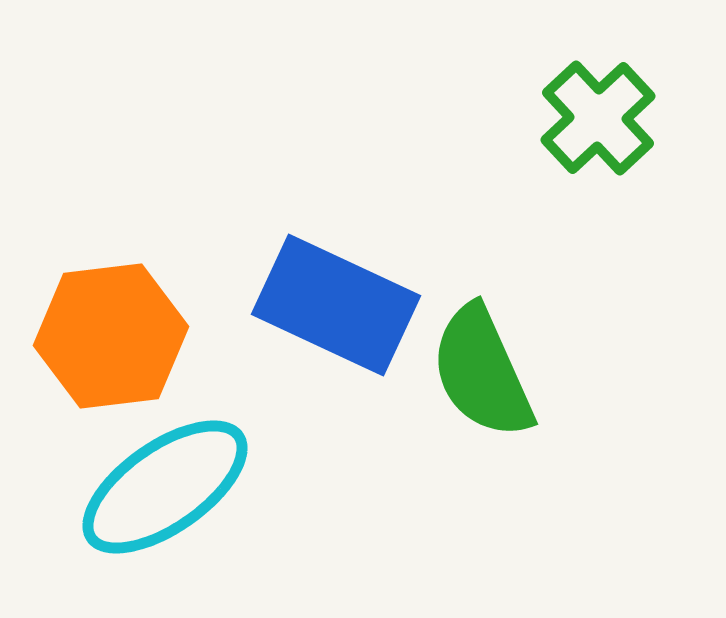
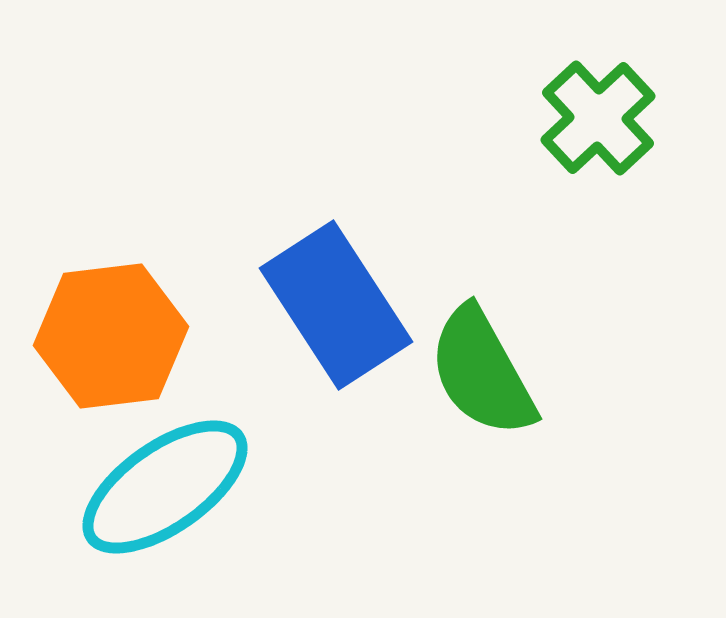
blue rectangle: rotated 32 degrees clockwise
green semicircle: rotated 5 degrees counterclockwise
